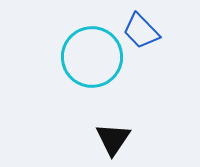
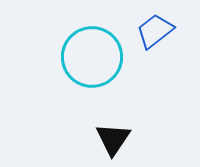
blue trapezoid: moved 14 px right; rotated 96 degrees clockwise
